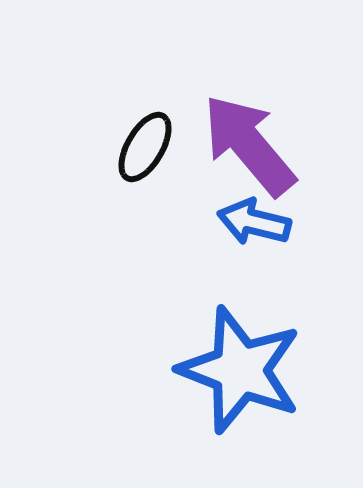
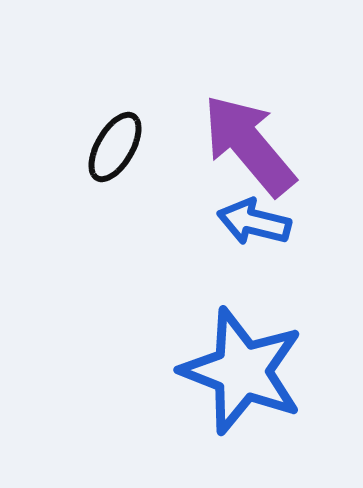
black ellipse: moved 30 px left
blue star: moved 2 px right, 1 px down
